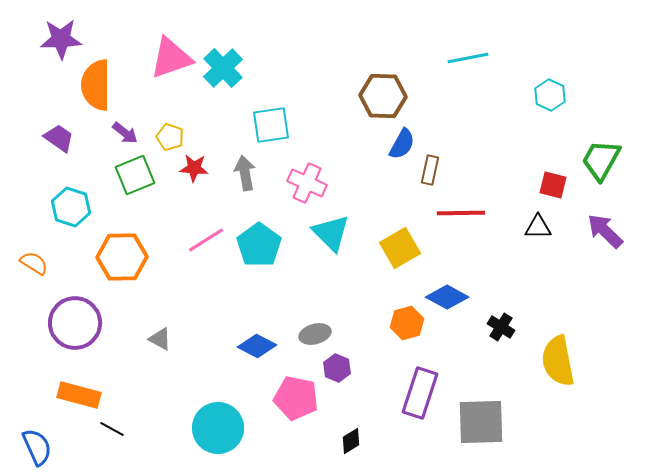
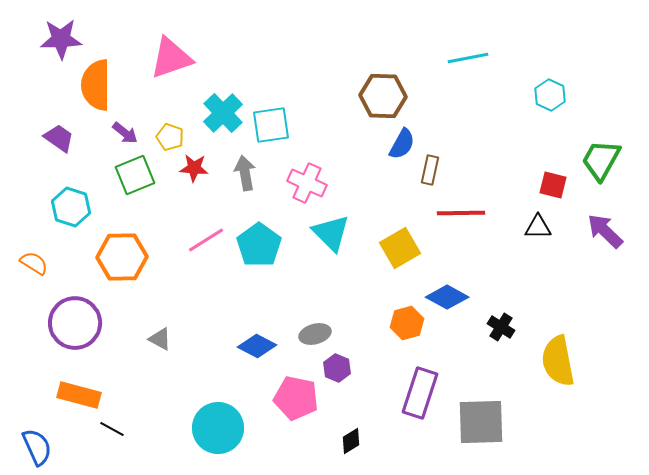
cyan cross at (223, 68): moved 45 px down
